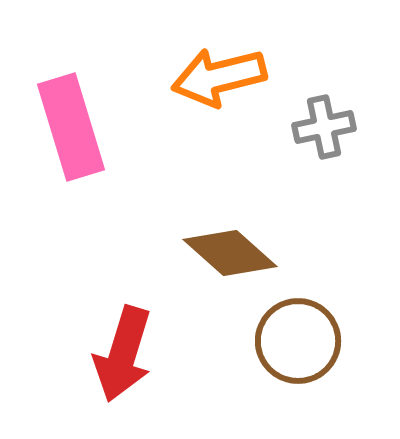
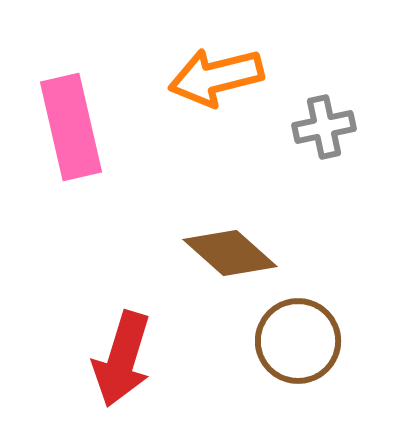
orange arrow: moved 3 px left
pink rectangle: rotated 4 degrees clockwise
red arrow: moved 1 px left, 5 px down
